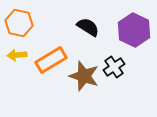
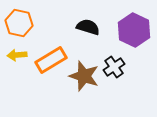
black semicircle: rotated 15 degrees counterclockwise
